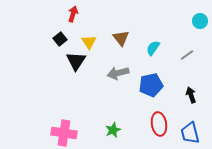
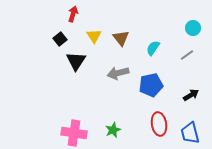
cyan circle: moved 7 px left, 7 px down
yellow triangle: moved 5 px right, 6 px up
black arrow: rotated 77 degrees clockwise
pink cross: moved 10 px right
